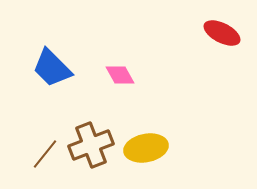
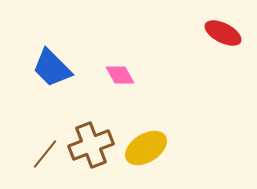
red ellipse: moved 1 px right
yellow ellipse: rotated 21 degrees counterclockwise
